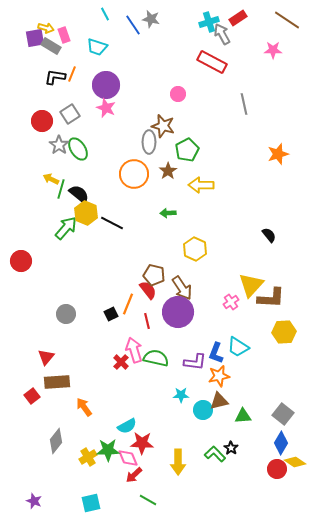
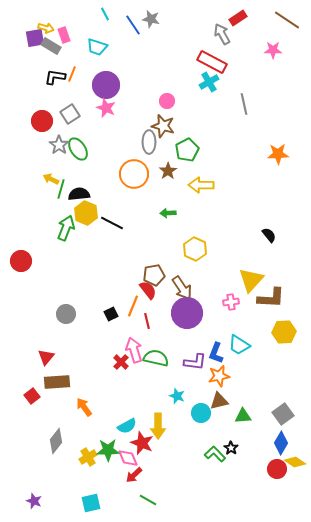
cyan cross at (209, 22): moved 60 px down; rotated 12 degrees counterclockwise
pink circle at (178, 94): moved 11 px left, 7 px down
orange star at (278, 154): rotated 15 degrees clockwise
black semicircle at (79, 194): rotated 45 degrees counterclockwise
green arrow at (66, 228): rotated 20 degrees counterclockwise
brown pentagon at (154, 275): rotated 25 degrees counterclockwise
yellow triangle at (251, 285): moved 5 px up
pink cross at (231, 302): rotated 28 degrees clockwise
orange line at (128, 304): moved 5 px right, 2 px down
purple circle at (178, 312): moved 9 px right, 1 px down
cyan trapezoid at (238, 347): moved 1 px right, 2 px up
cyan star at (181, 395): moved 4 px left, 1 px down; rotated 21 degrees clockwise
cyan circle at (203, 410): moved 2 px left, 3 px down
gray square at (283, 414): rotated 15 degrees clockwise
red star at (142, 443): rotated 20 degrees clockwise
yellow arrow at (178, 462): moved 20 px left, 36 px up
